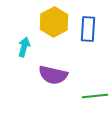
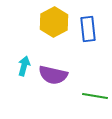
blue rectangle: rotated 10 degrees counterclockwise
cyan arrow: moved 19 px down
green line: rotated 15 degrees clockwise
